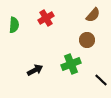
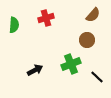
red cross: rotated 14 degrees clockwise
black line: moved 4 px left, 3 px up
